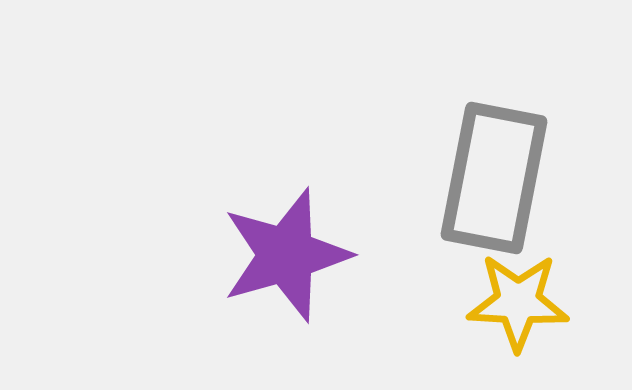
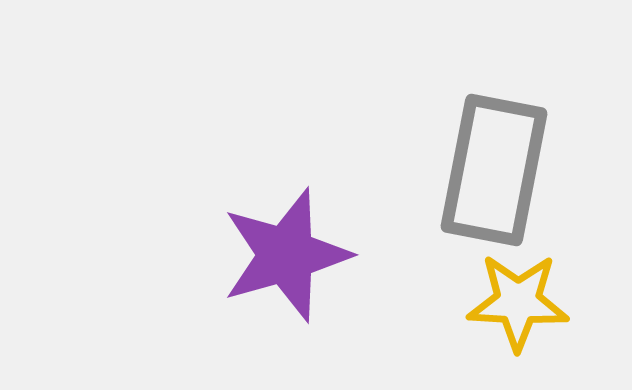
gray rectangle: moved 8 px up
